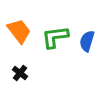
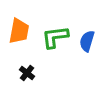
orange trapezoid: rotated 48 degrees clockwise
black cross: moved 7 px right
